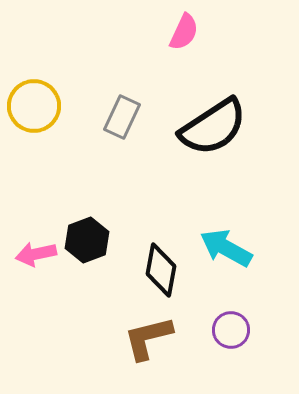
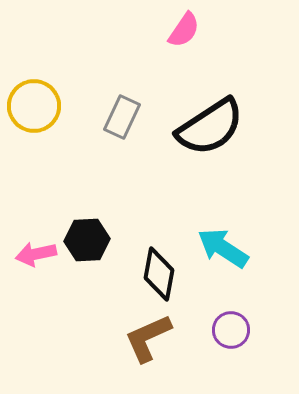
pink semicircle: moved 2 px up; rotated 9 degrees clockwise
black semicircle: moved 3 px left
black hexagon: rotated 18 degrees clockwise
cyan arrow: moved 3 px left; rotated 4 degrees clockwise
black diamond: moved 2 px left, 4 px down
brown L-shape: rotated 10 degrees counterclockwise
